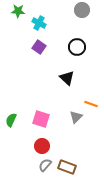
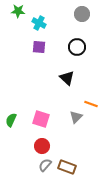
gray circle: moved 4 px down
purple square: rotated 32 degrees counterclockwise
